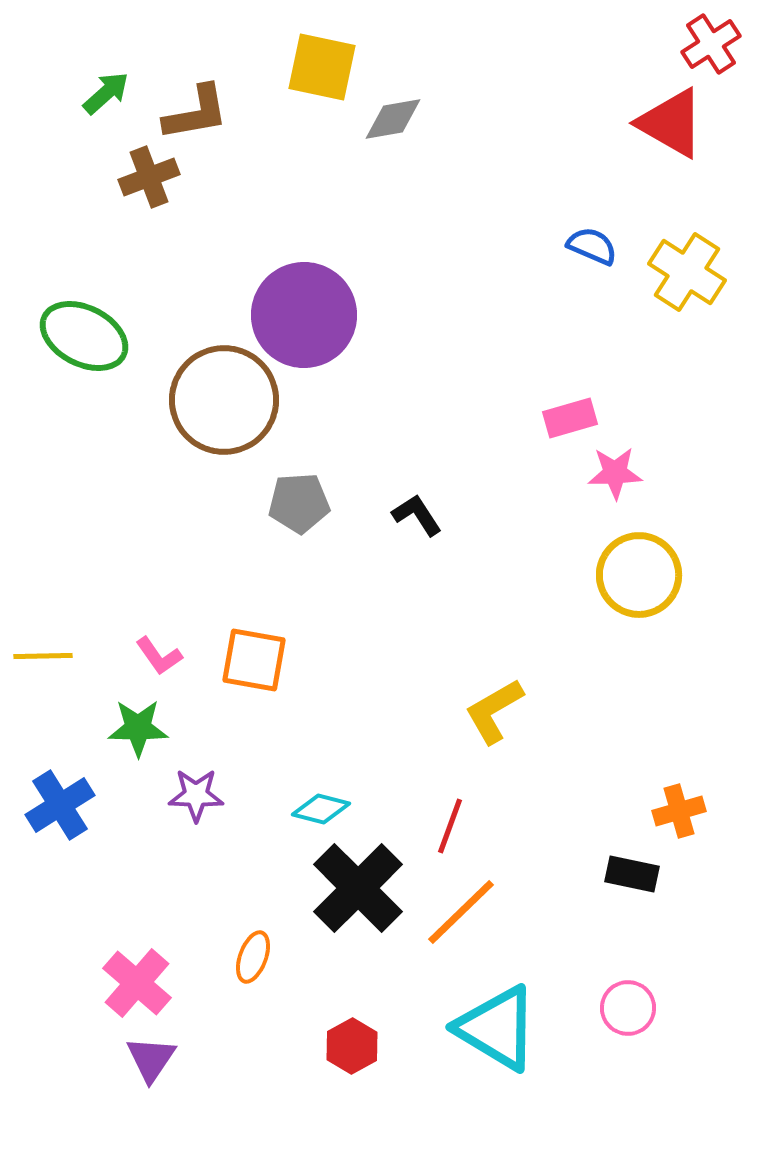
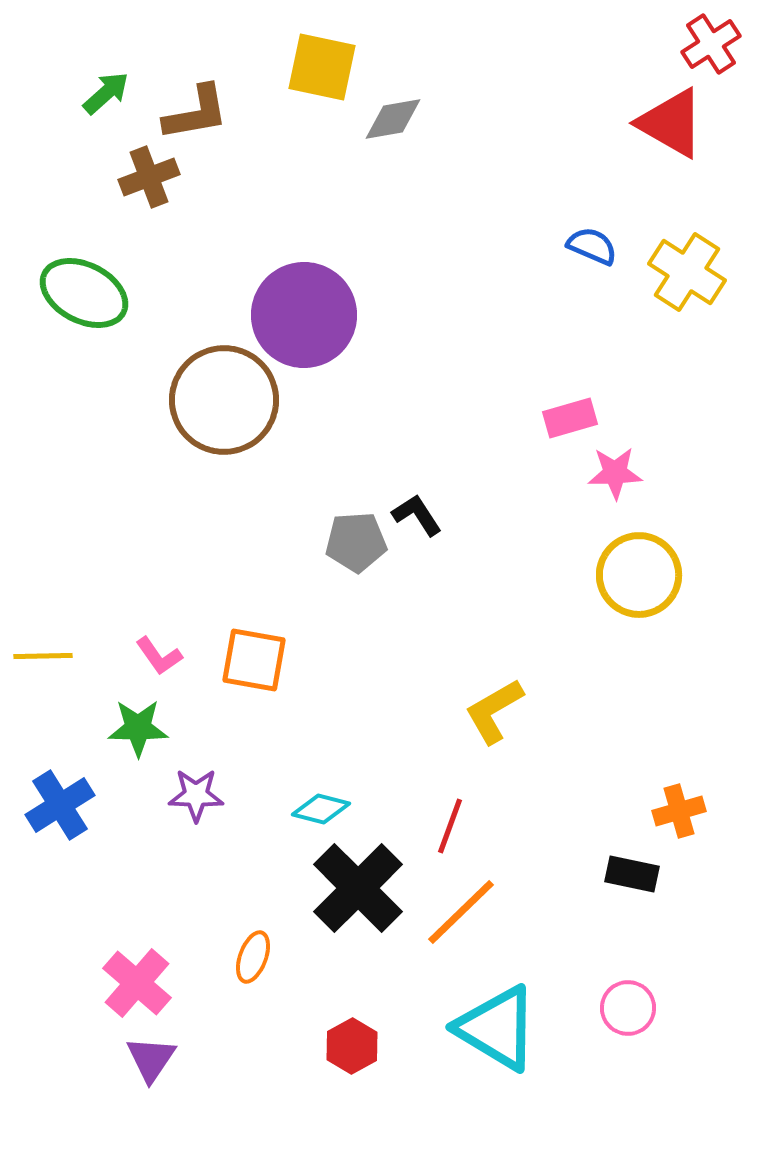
green ellipse: moved 43 px up
gray pentagon: moved 57 px right, 39 px down
